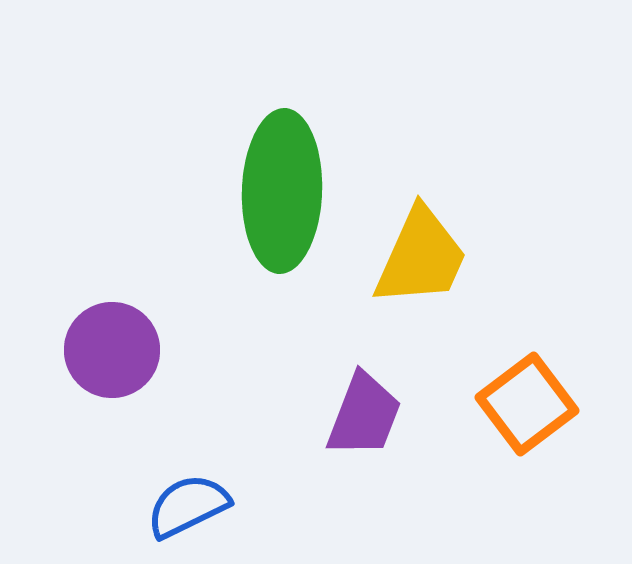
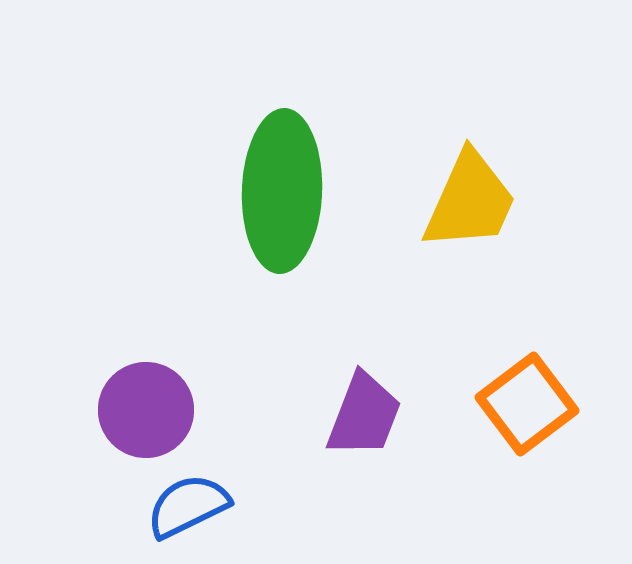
yellow trapezoid: moved 49 px right, 56 px up
purple circle: moved 34 px right, 60 px down
